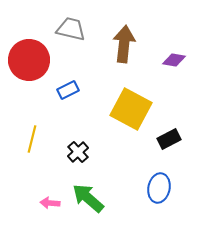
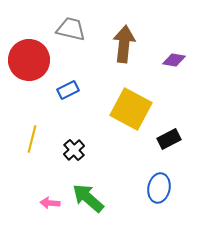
black cross: moved 4 px left, 2 px up
